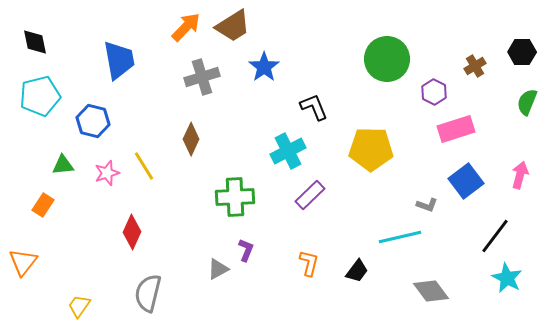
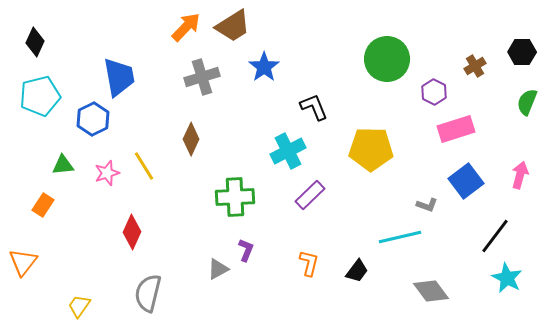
black diamond: rotated 36 degrees clockwise
blue trapezoid: moved 17 px down
blue hexagon: moved 2 px up; rotated 20 degrees clockwise
